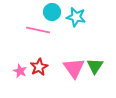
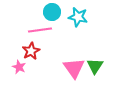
cyan star: moved 2 px right
pink line: moved 2 px right; rotated 20 degrees counterclockwise
red star: moved 8 px left, 16 px up
pink star: moved 1 px left, 4 px up
